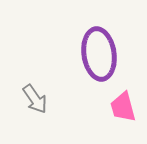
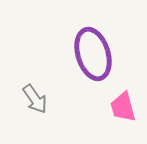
purple ellipse: moved 6 px left; rotated 9 degrees counterclockwise
